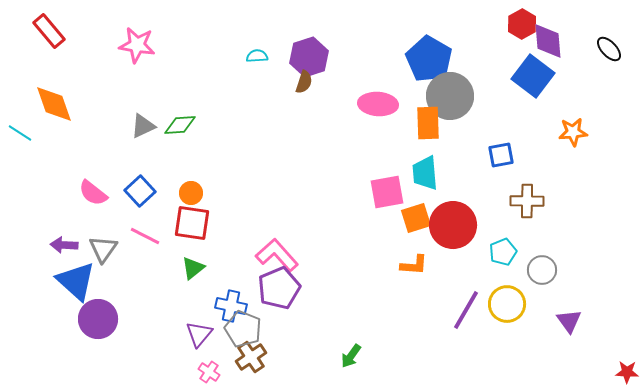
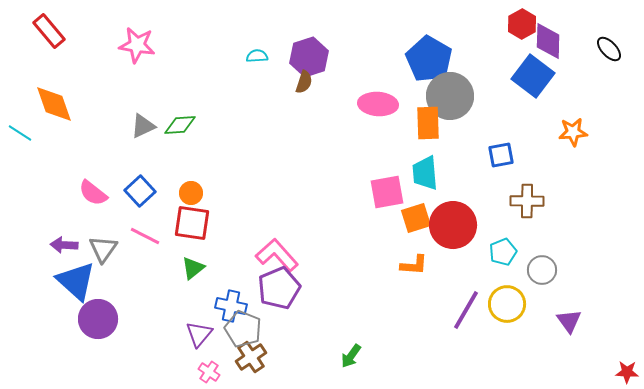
purple diamond at (548, 41): rotated 6 degrees clockwise
